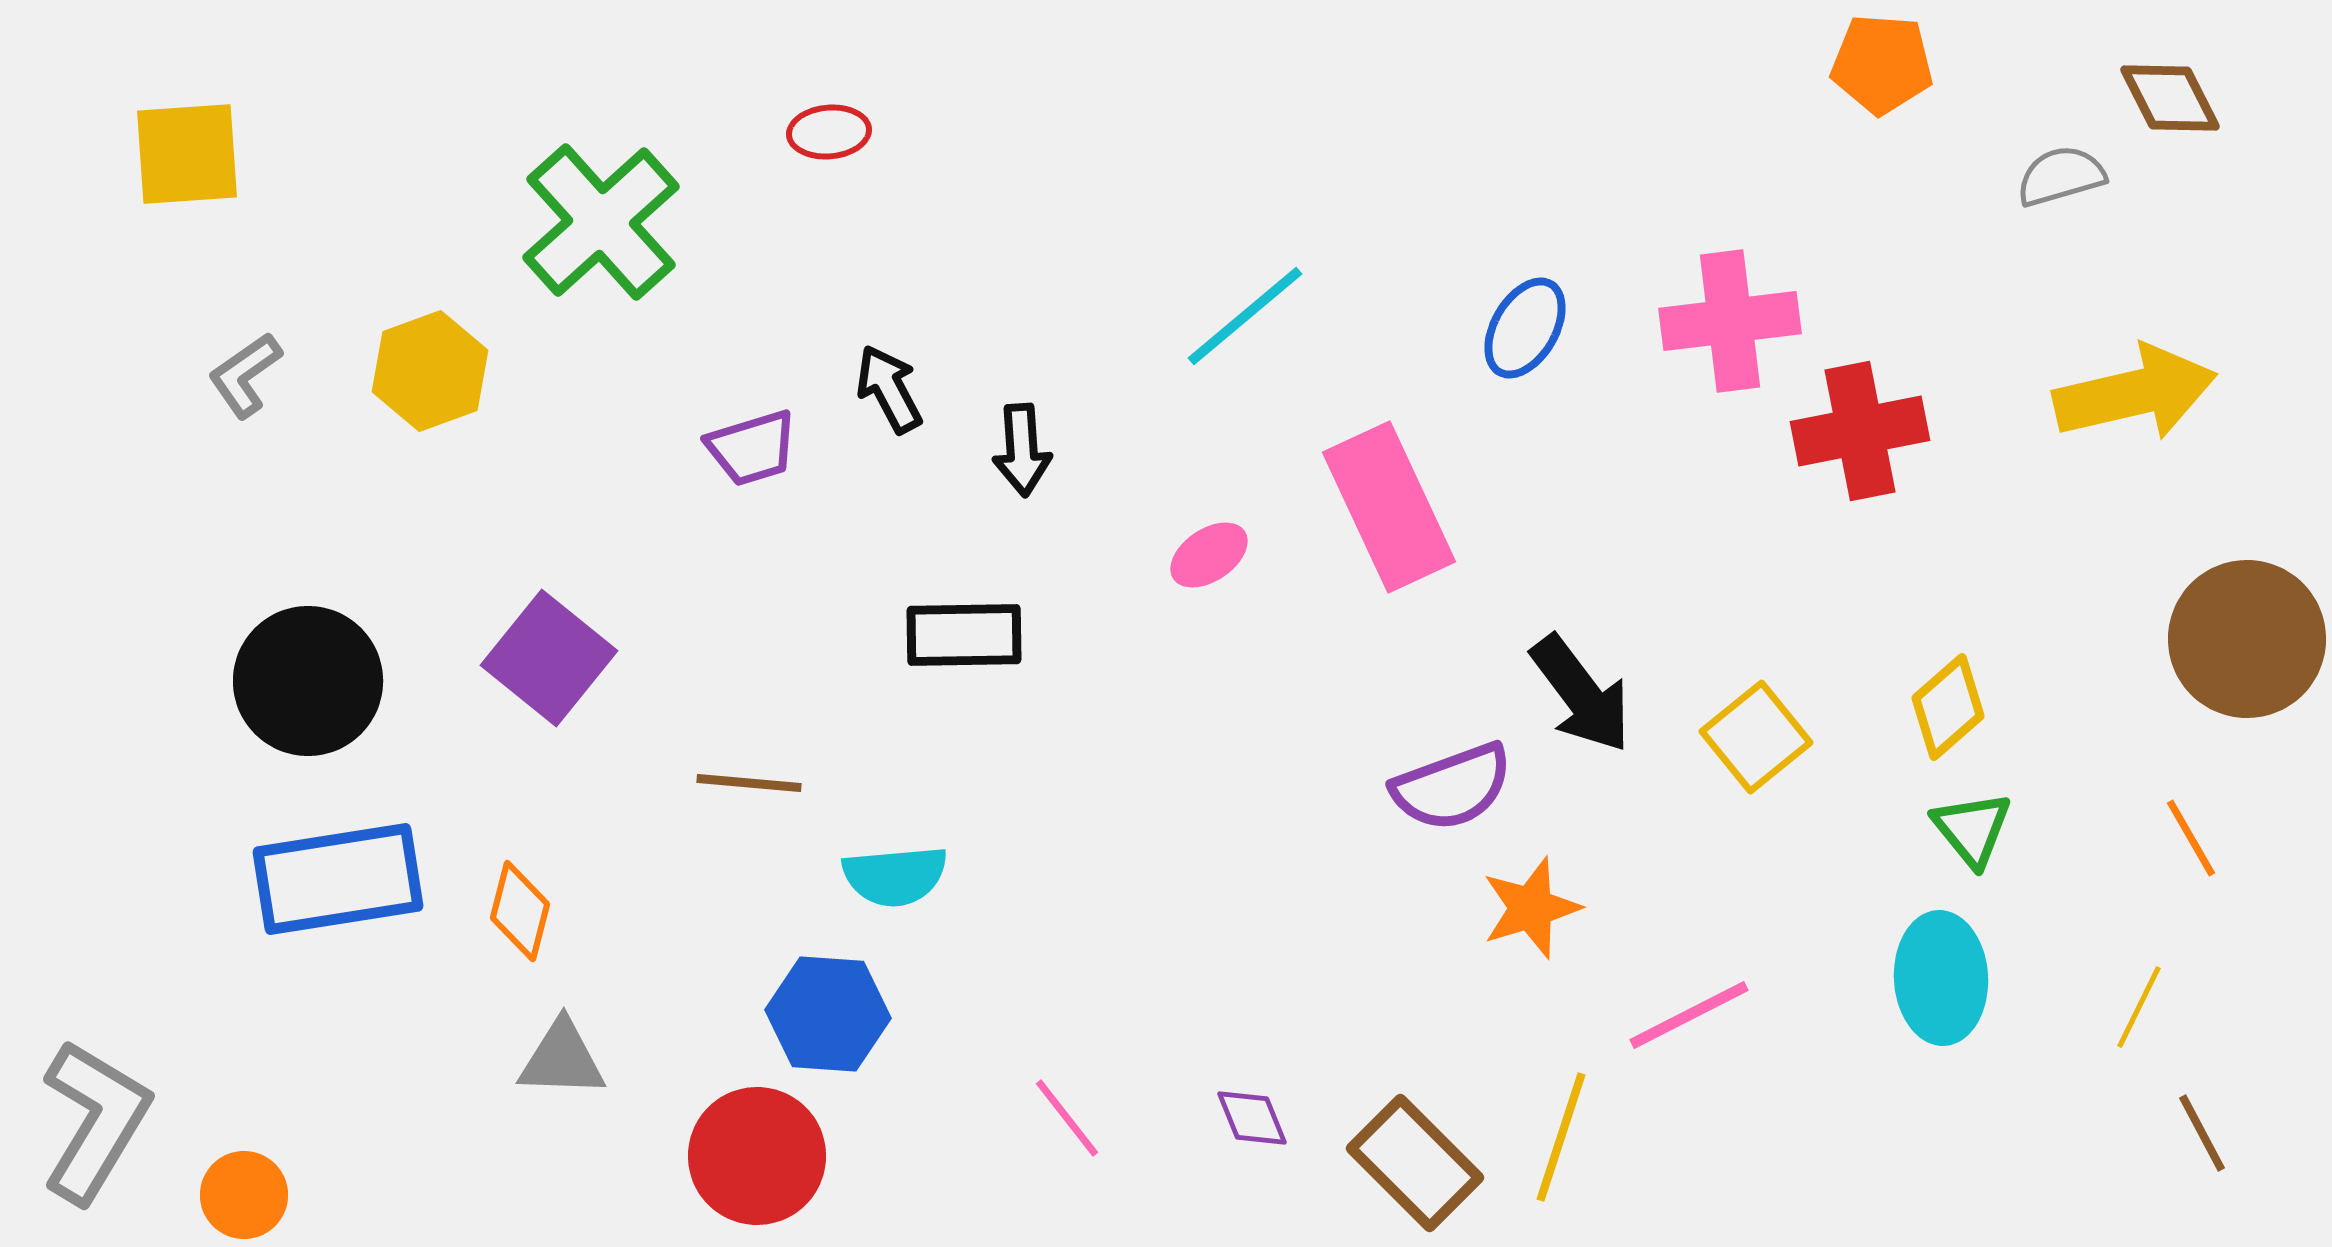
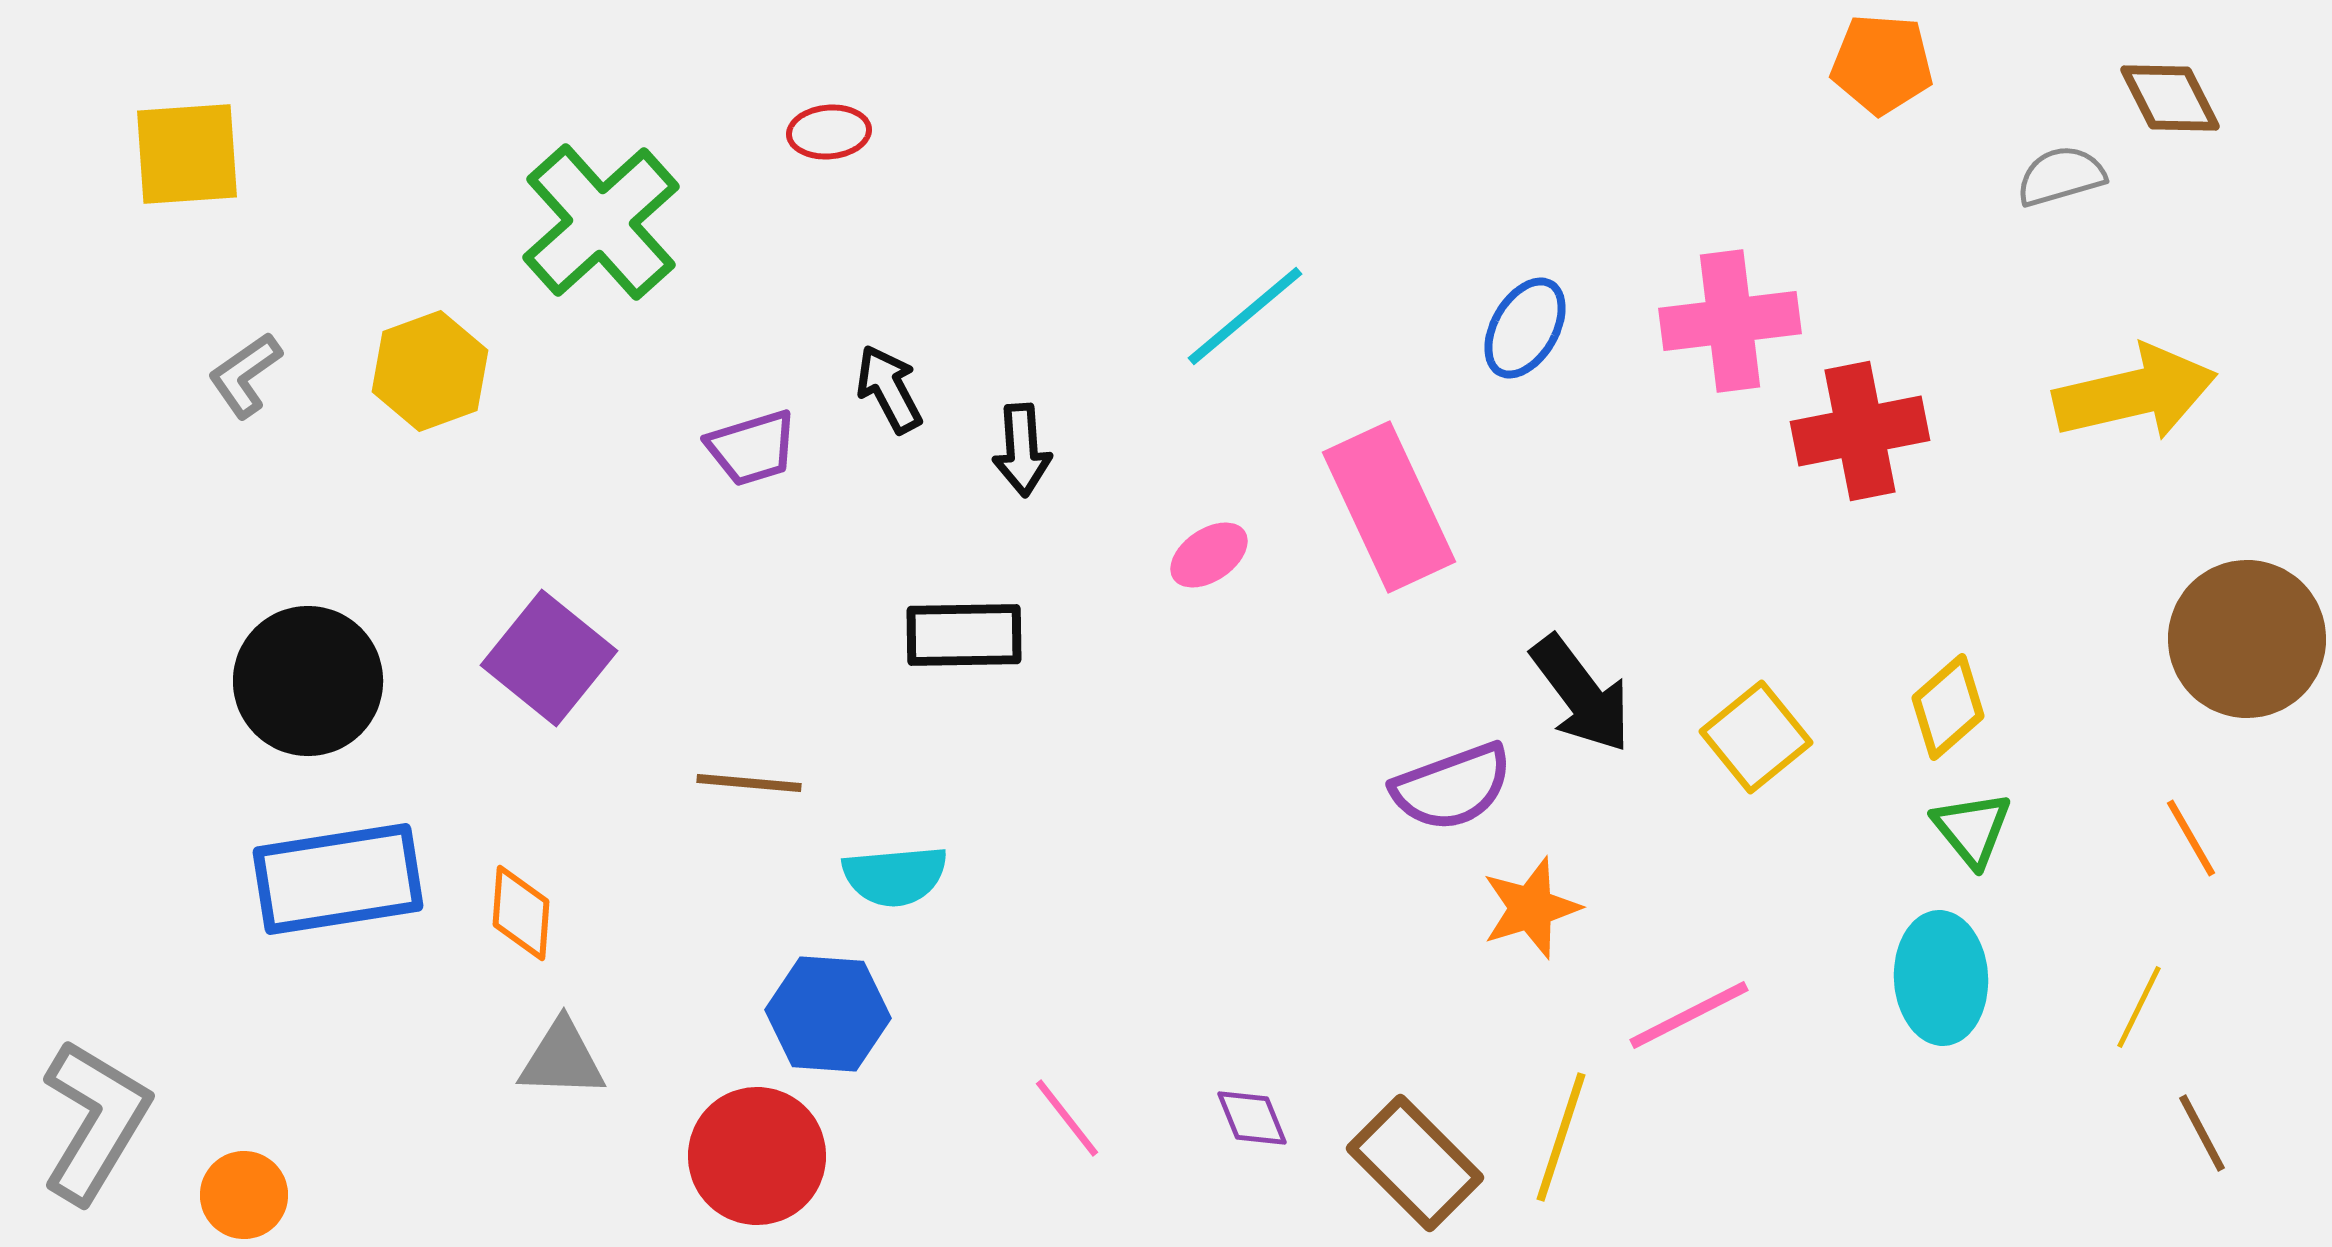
orange diamond at (520, 911): moved 1 px right, 2 px down; rotated 10 degrees counterclockwise
